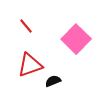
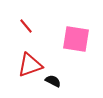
pink square: rotated 36 degrees counterclockwise
black semicircle: rotated 49 degrees clockwise
